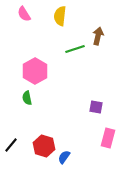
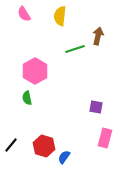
pink rectangle: moved 3 px left
